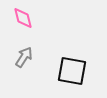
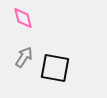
black square: moved 17 px left, 3 px up
